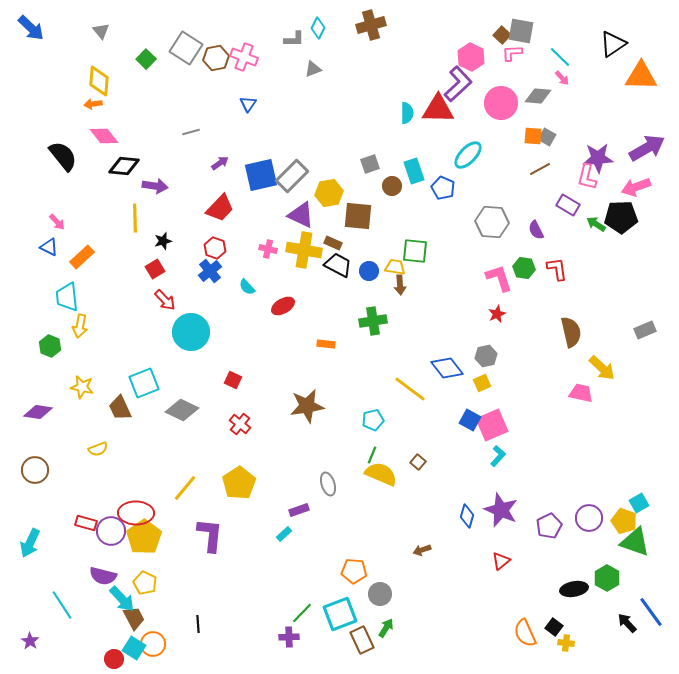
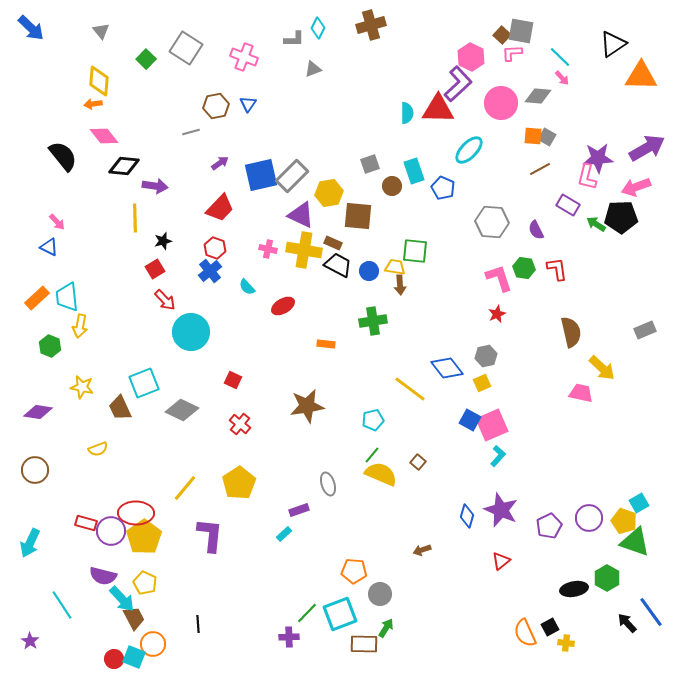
brown hexagon at (216, 58): moved 48 px down
cyan ellipse at (468, 155): moved 1 px right, 5 px up
orange rectangle at (82, 257): moved 45 px left, 41 px down
green line at (372, 455): rotated 18 degrees clockwise
green line at (302, 613): moved 5 px right
black square at (554, 627): moved 4 px left; rotated 24 degrees clockwise
brown rectangle at (362, 640): moved 2 px right, 4 px down; rotated 64 degrees counterclockwise
cyan square at (134, 648): moved 9 px down; rotated 10 degrees counterclockwise
